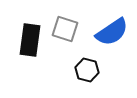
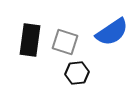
gray square: moved 13 px down
black hexagon: moved 10 px left, 3 px down; rotated 20 degrees counterclockwise
